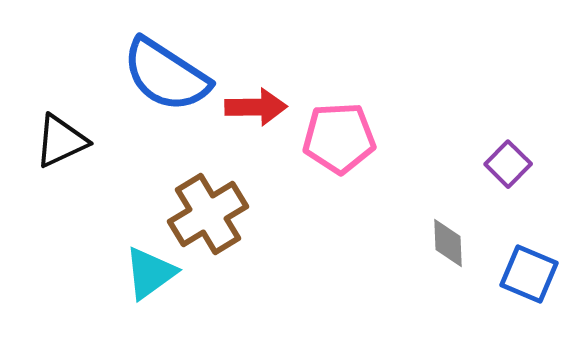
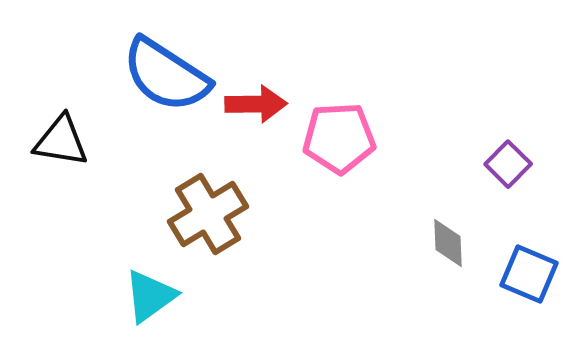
red arrow: moved 3 px up
black triangle: rotated 34 degrees clockwise
cyan triangle: moved 23 px down
